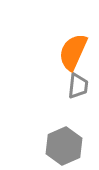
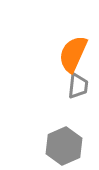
orange semicircle: moved 2 px down
